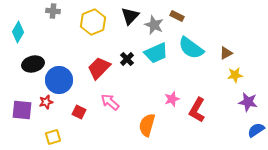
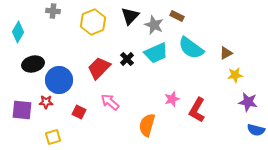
red star: rotated 16 degrees clockwise
blue semicircle: rotated 132 degrees counterclockwise
